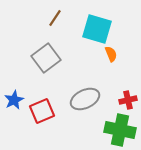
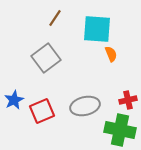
cyan square: rotated 12 degrees counterclockwise
gray ellipse: moved 7 px down; rotated 12 degrees clockwise
